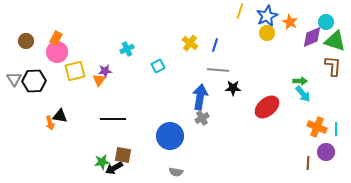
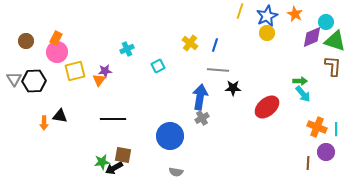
orange star: moved 5 px right, 8 px up
orange arrow: moved 6 px left; rotated 16 degrees clockwise
